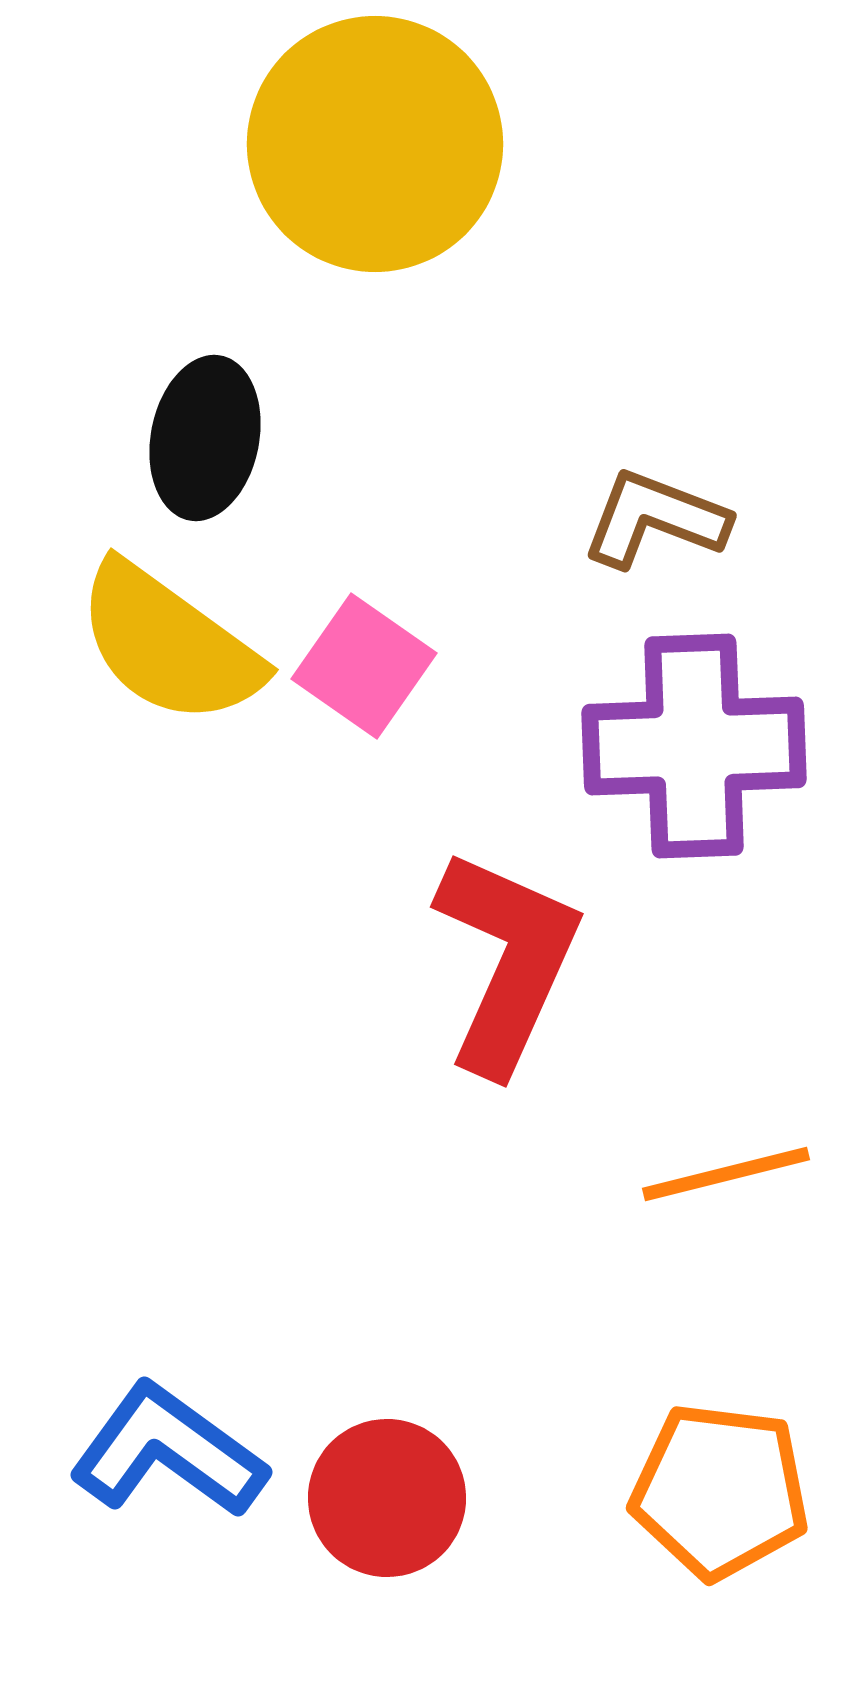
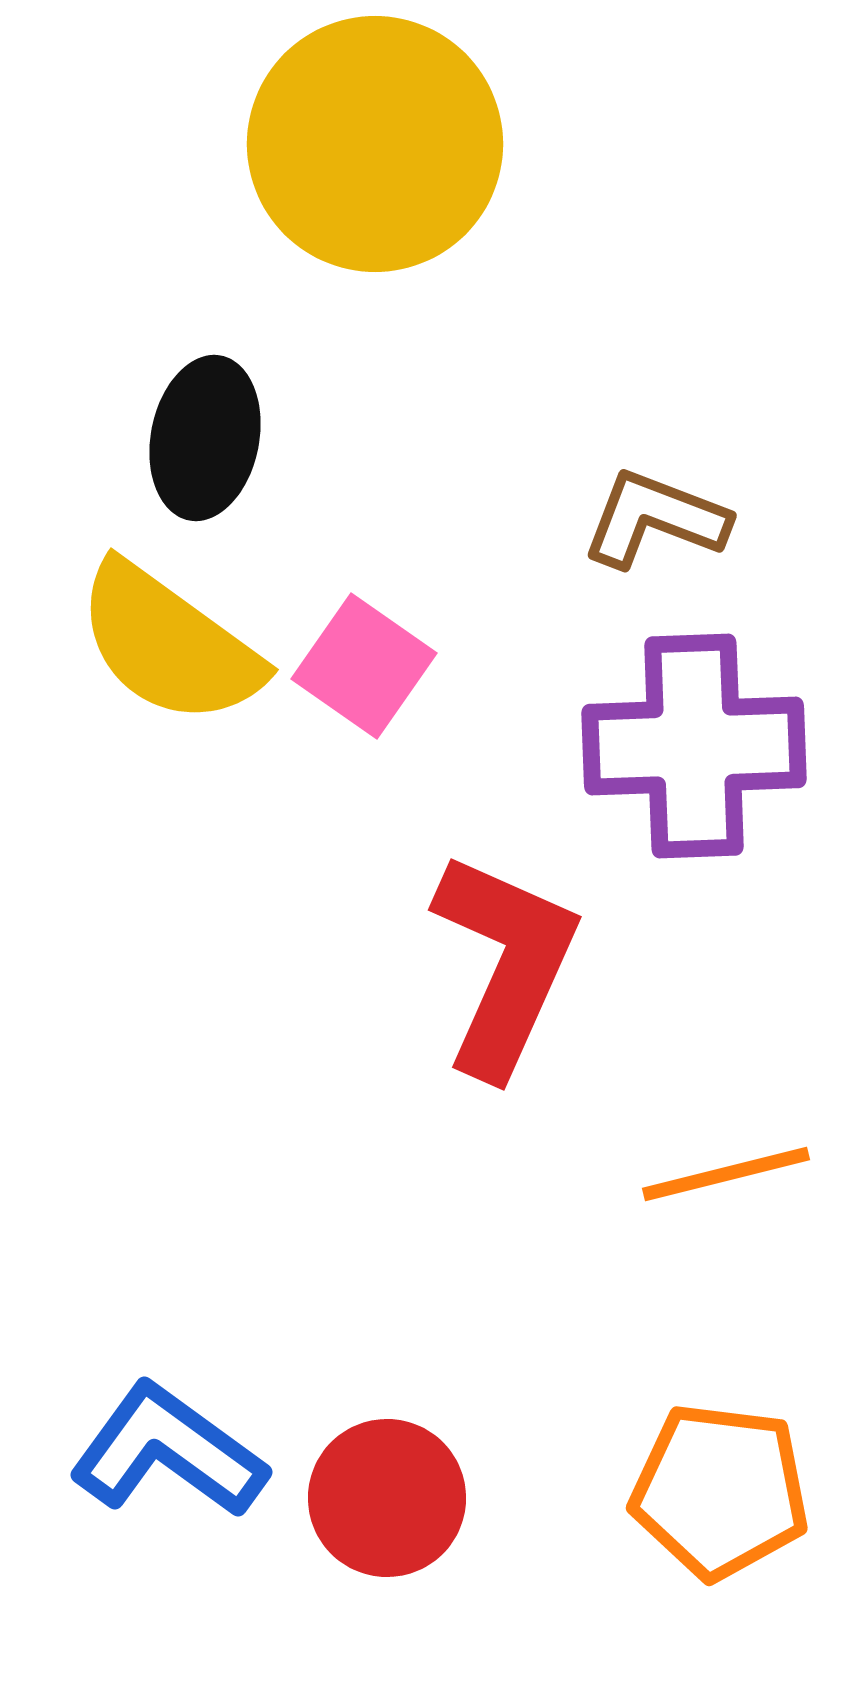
red L-shape: moved 2 px left, 3 px down
